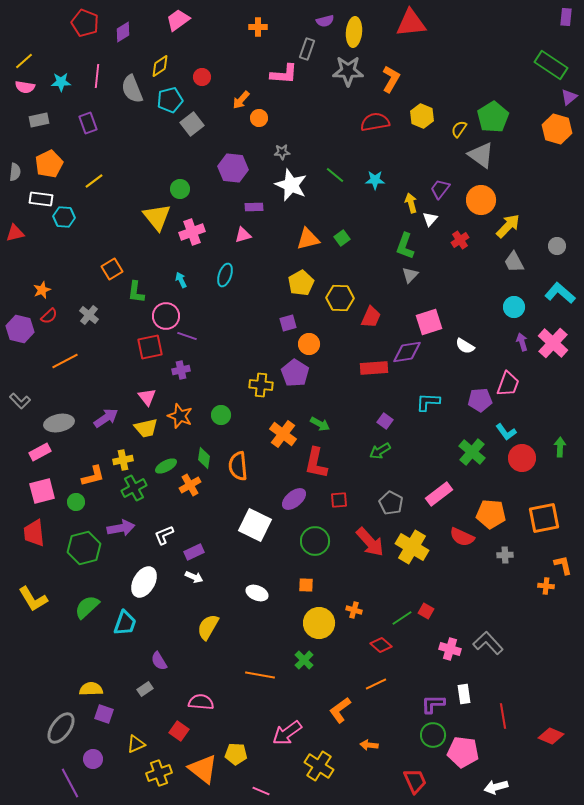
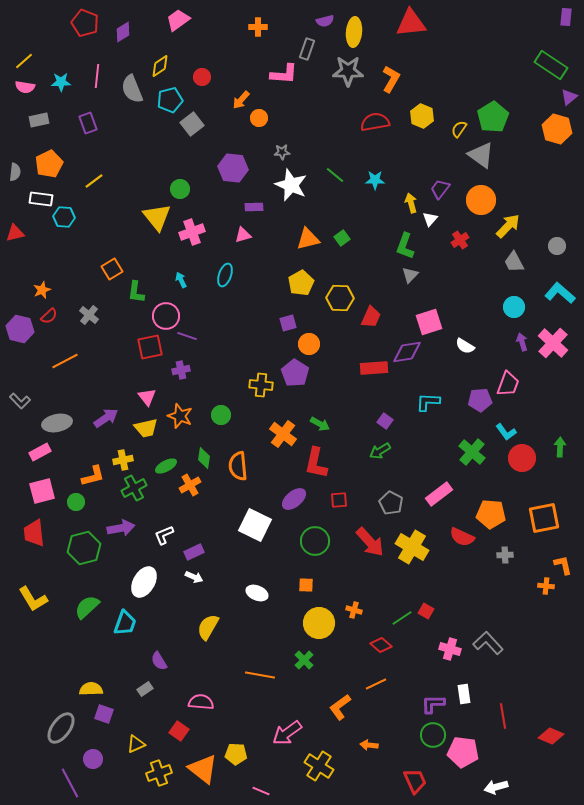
gray ellipse at (59, 423): moved 2 px left
orange L-shape at (340, 710): moved 3 px up
